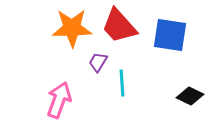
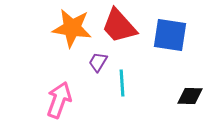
orange star: rotated 9 degrees clockwise
black diamond: rotated 24 degrees counterclockwise
